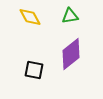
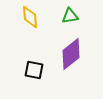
yellow diamond: rotated 25 degrees clockwise
